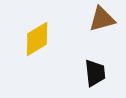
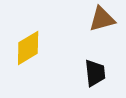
yellow diamond: moved 9 px left, 9 px down
